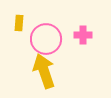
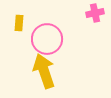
pink cross: moved 12 px right, 22 px up; rotated 12 degrees counterclockwise
pink circle: moved 1 px right
